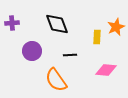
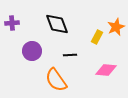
yellow rectangle: rotated 24 degrees clockwise
